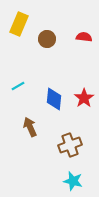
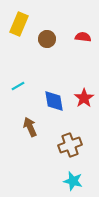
red semicircle: moved 1 px left
blue diamond: moved 2 px down; rotated 15 degrees counterclockwise
